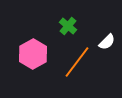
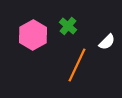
pink hexagon: moved 19 px up
orange line: moved 3 px down; rotated 12 degrees counterclockwise
